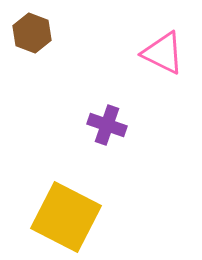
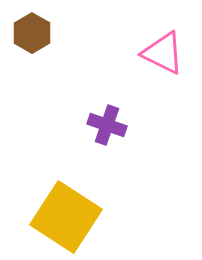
brown hexagon: rotated 9 degrees clockwise
yellow square: rotated 6 degrees clockwise
